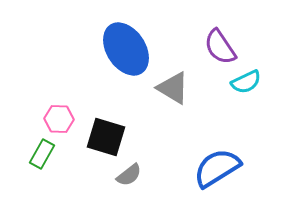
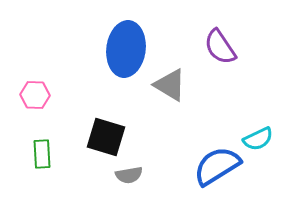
blue ellipse: rotated 40 degrees clockwise
cyan semicircle: moved 12 px right, 57 px down
gray triangle: moved 3 px left, 3 px up
pink hexagon: moved 24 px left, 24 px up
green rectangle: rotated 32 degrees counterclockwise
blue semicircle: moved 2 px up
gray semicircle: rotated 28 degrees clockwise
